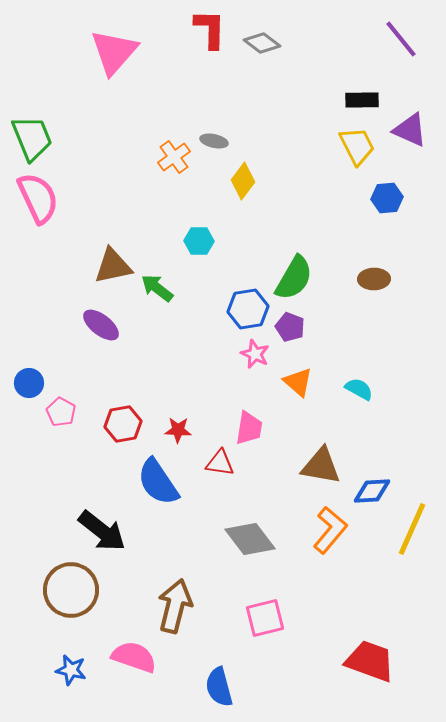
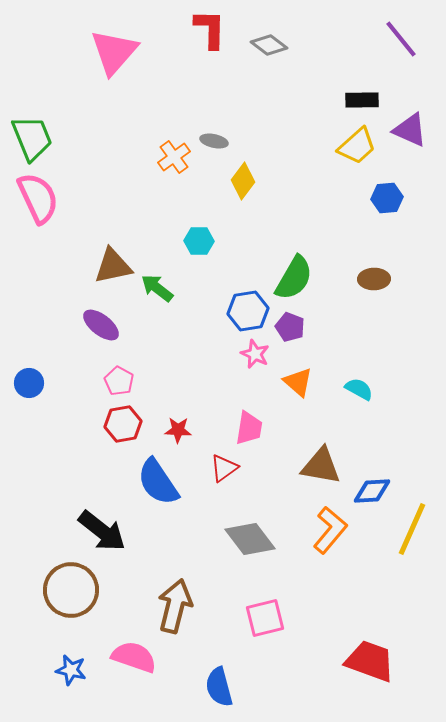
gray diamond at (262, 43): moved 7 px right, 2 px down
yellow trapezoid at (357, 146): rotated 75 degrees clockwise
blue hexagon at (248, 309): moved 2 px down
pink pentagon at (61, 412): moved 58 px right, 31 px up
red triangle at (220, 463): moved 4 px right, 5 px down; rotated 44 degrees counterclockwise
